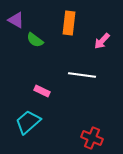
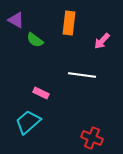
pink rectangle: moved 1 px left, 2 px down
